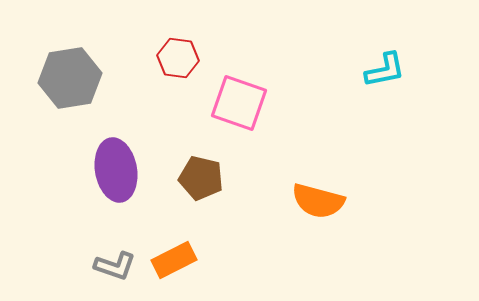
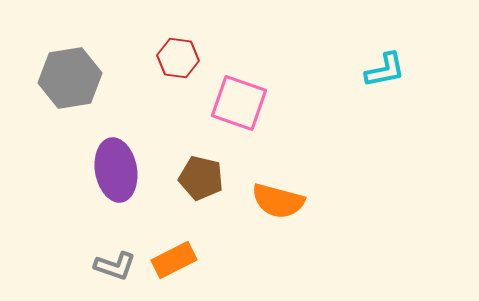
orange semicircle: moved 40 px left
